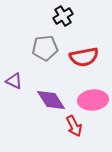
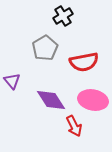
gray pentagon: rotated 25 degrees counterclockwise
red semicircle: moved 5 px down
purple triangle: moved 2 px left; rotated 24 degrees clockwise
pink ellipse: rotated 16 degrees clockwise
